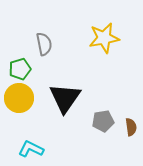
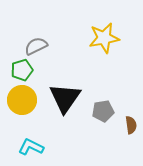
gray semicircle: moved 8 px left, 2 px down; rotated 105 degrees counterclockwise
green pentagon: moved 2 px right, 1 px down
yellow circle: moved 3 px right, 2 px down
gray pentagon: moved 10 px up
brown semicircle: moved 2 px up
cyan L-shape: moved 2 px up
